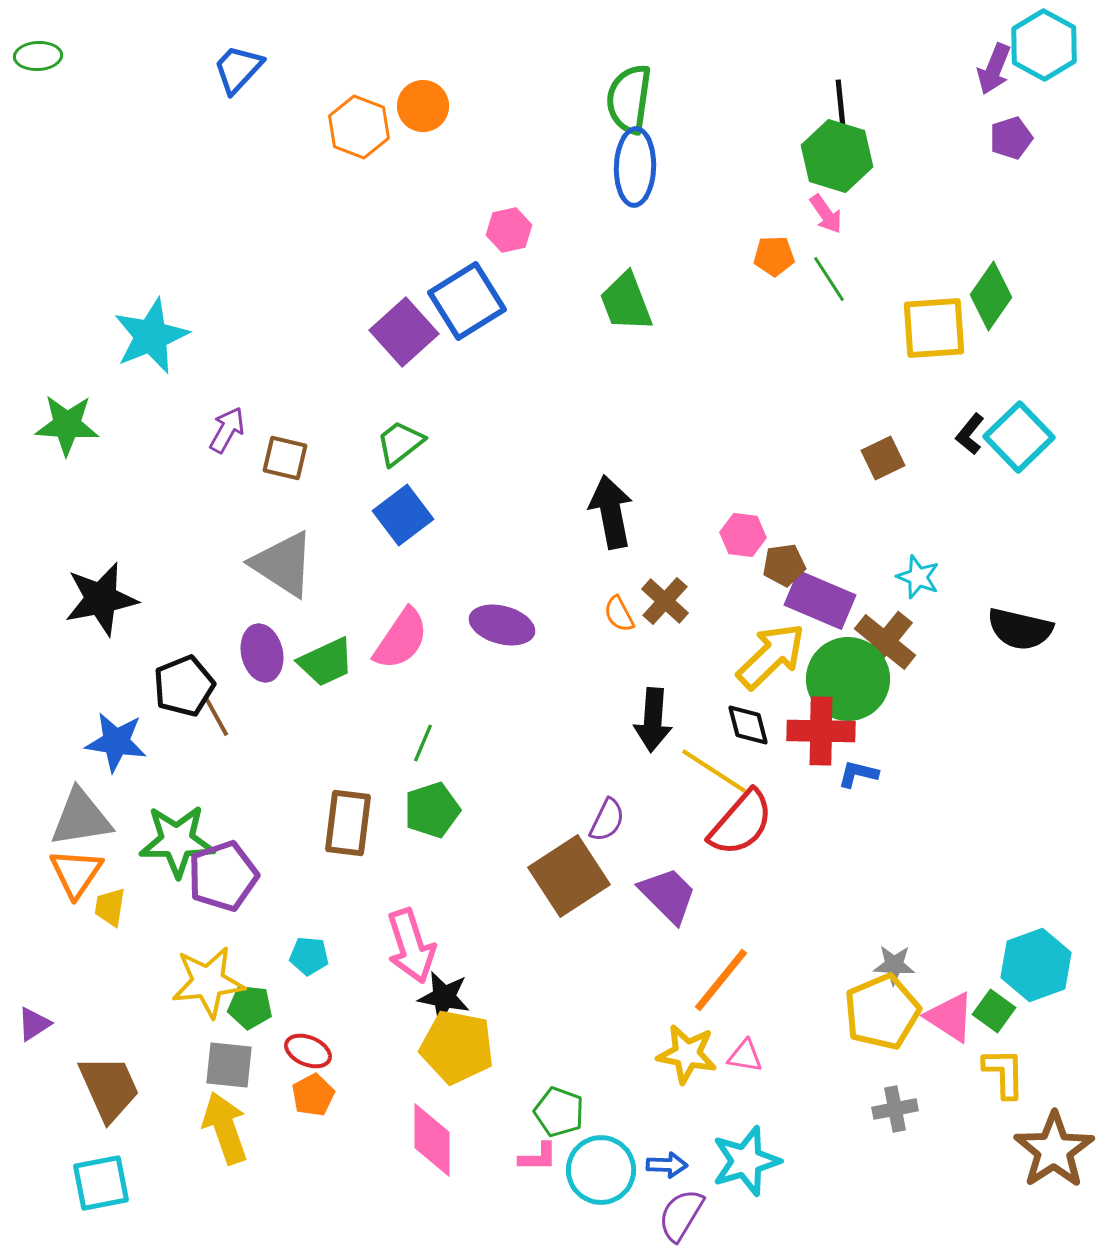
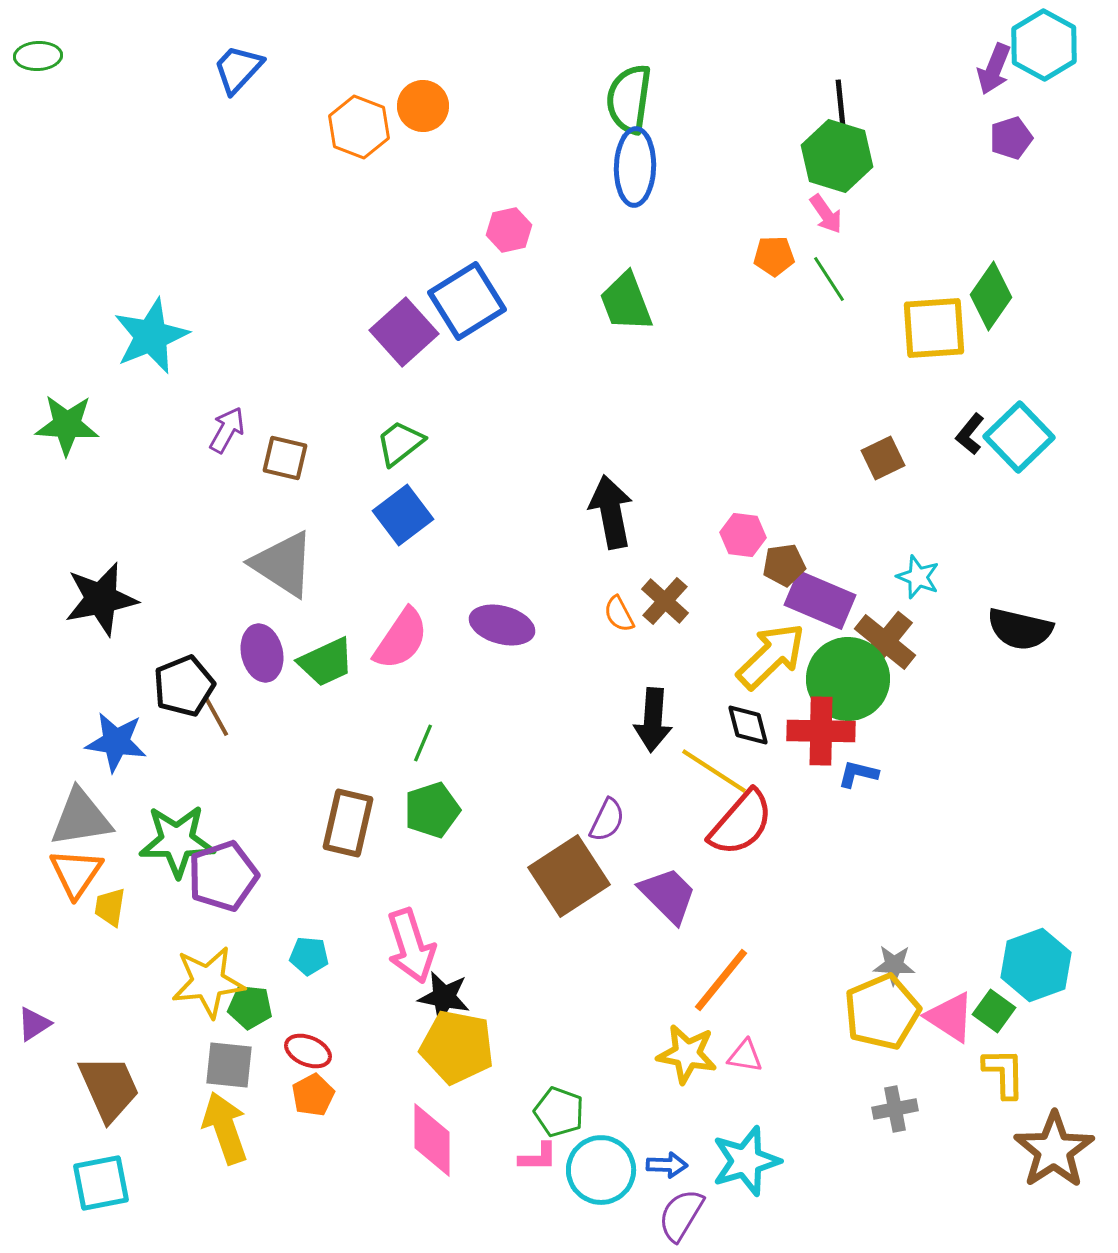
brown rectangle at (348, 823): rotated 6 degrees clockwise
